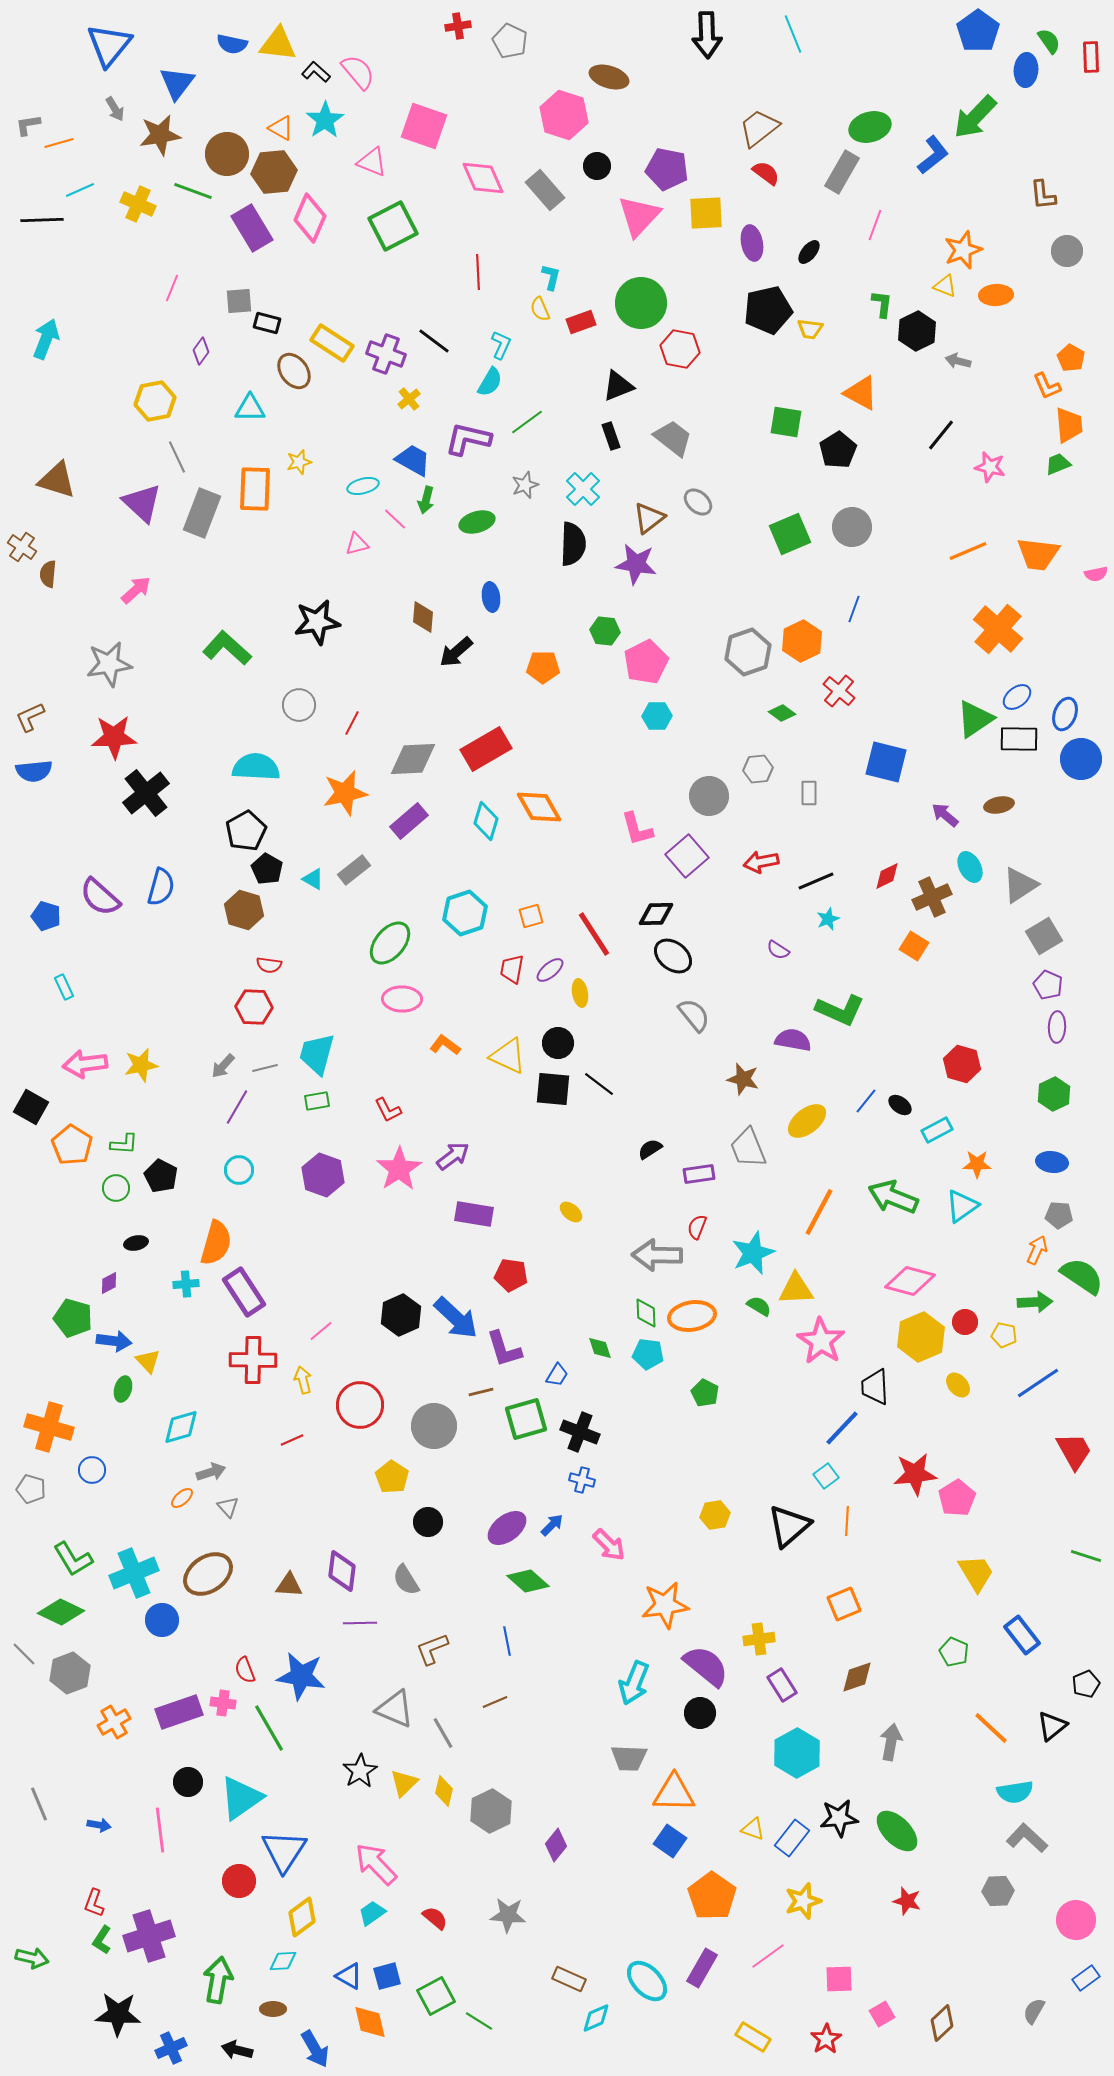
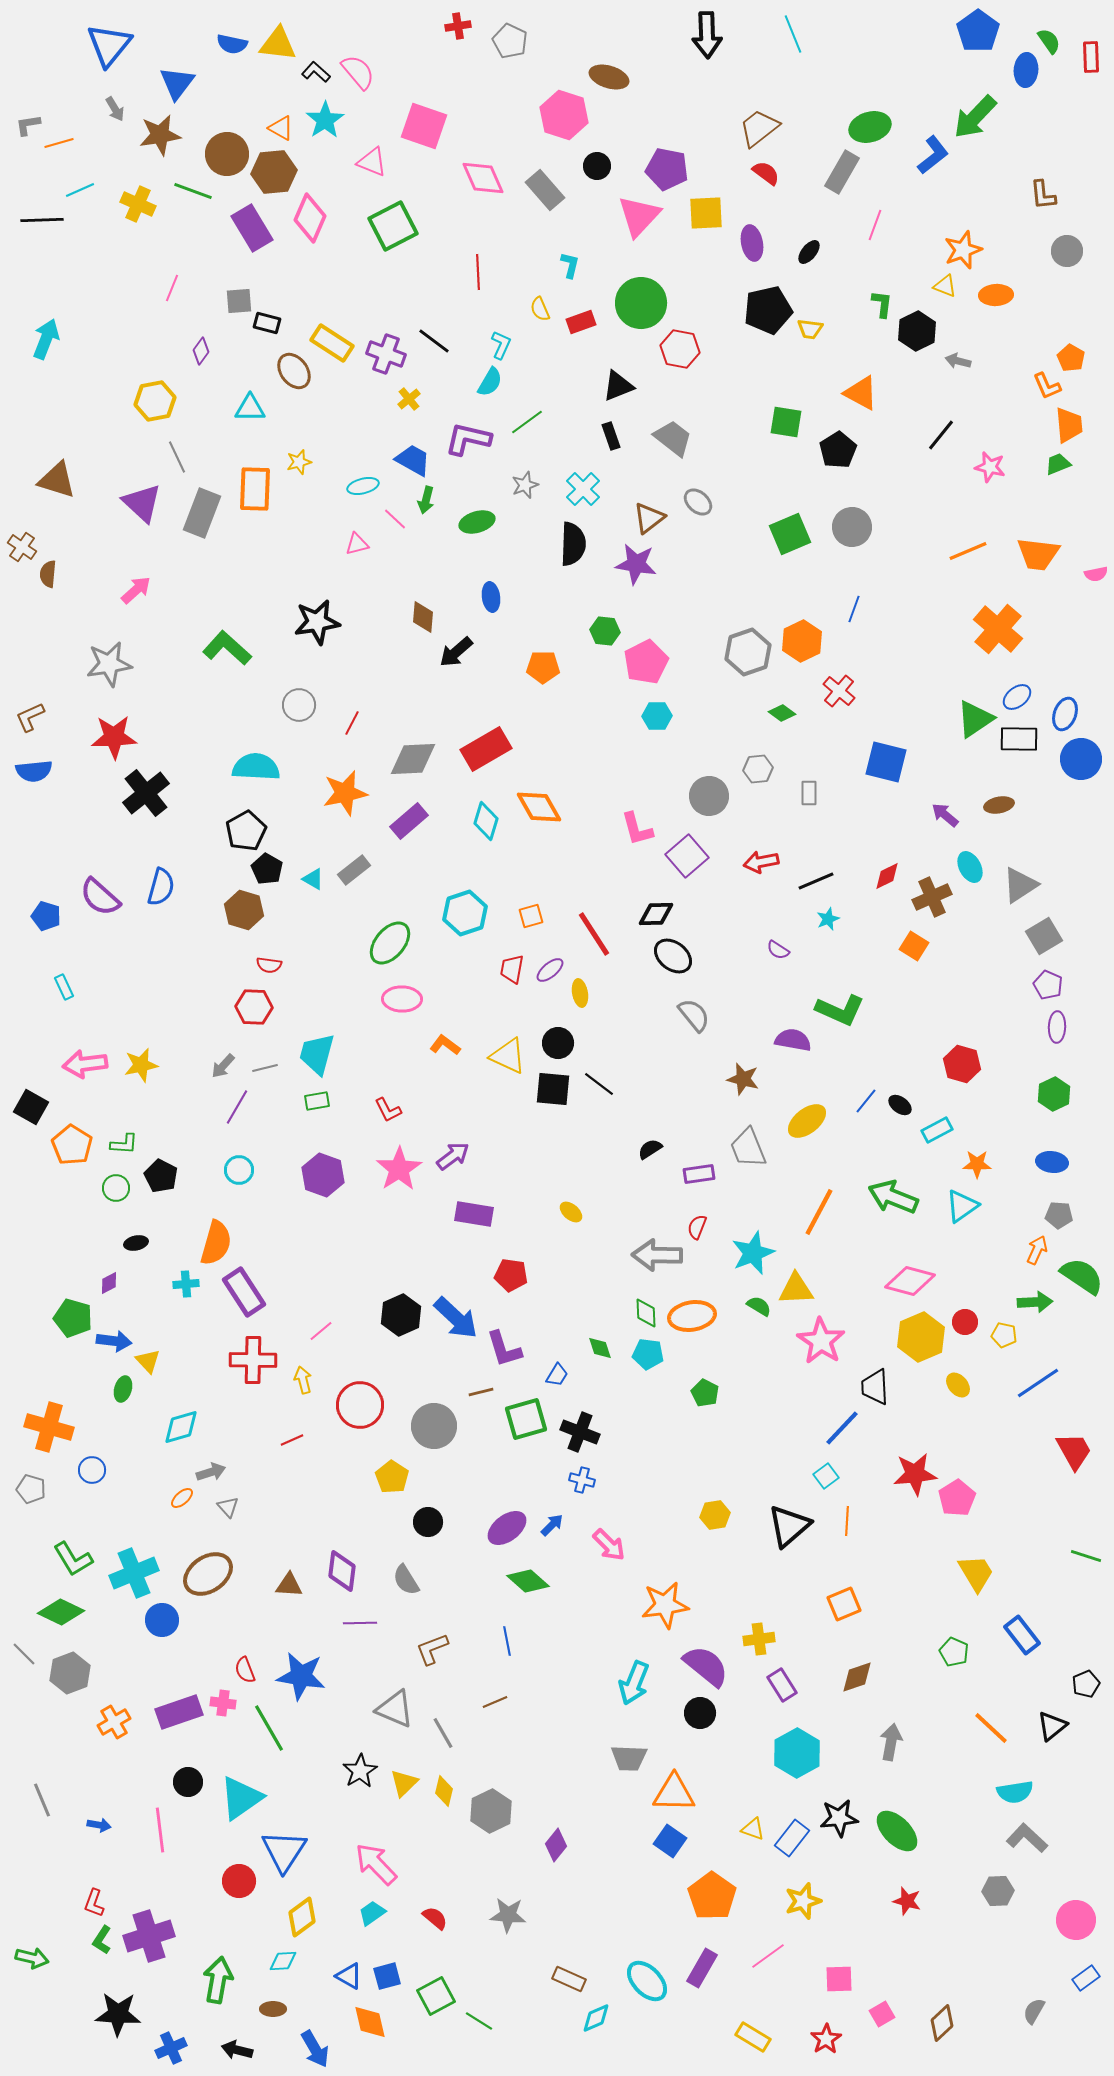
cyan L-shape at (551, 277): moved 19 px right, 12 px up
gray line at (39, 1804): moved 3 px right, 4 px up
